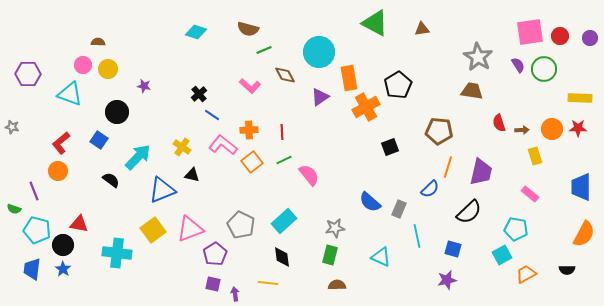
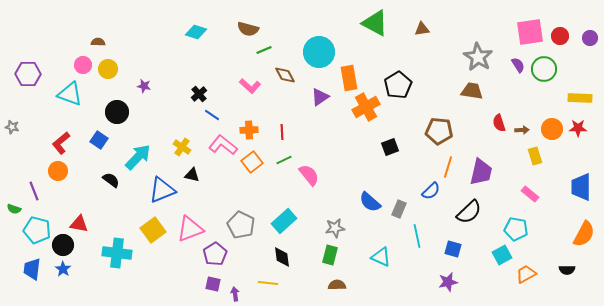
blue semicircle at (430, 189): moved 1 px right, 2 px down
purple star at (447, 280): moved 1 px right, 2 px down
